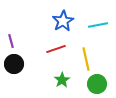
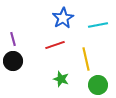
blue star: moved 3 px up
purple line: moved 2 px right, 2 px up
red line: moved 1 px left, 4 px up
black circle: moved 1 px left, 3 px up
green star: moved 1 px left, 1 px up; rotated 21 degrees counterclockwise
green circle: moved 1 px right, 1 px down
